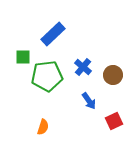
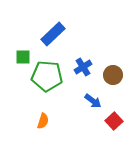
blue cross: rotated 18 degrees clockwise
green pentagon: rotated 12 degrees clockwise
blue arrow: moved 4 px right; rotated 18 degrees counterclockwise
red square: rotated 18 degrees counterclockwise
orange semicircle: moved 6 px up
